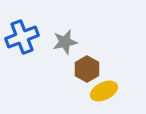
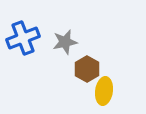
blue cross: moved 1 px right, 1 px down
yellow ellipse: rotated 56 degrees counterclockwise
